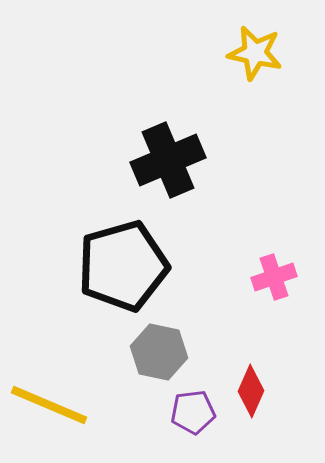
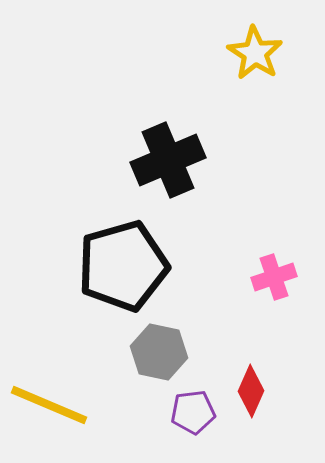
yellow star: rotated 20 degrees clockwise
